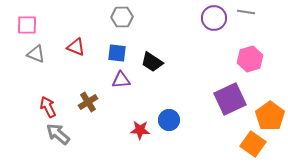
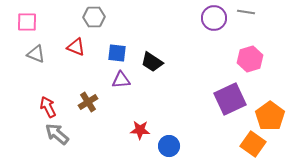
gray hexagon: moved 28 px left
pink square: moved 3 px up
blue circle: moved 26 px down
gray arrow: moved 1 px left
